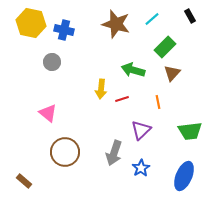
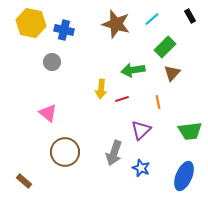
green arrow: rotated 25 degrees counterclockwise
blue star: rotated 18 degrees counterclockwise
